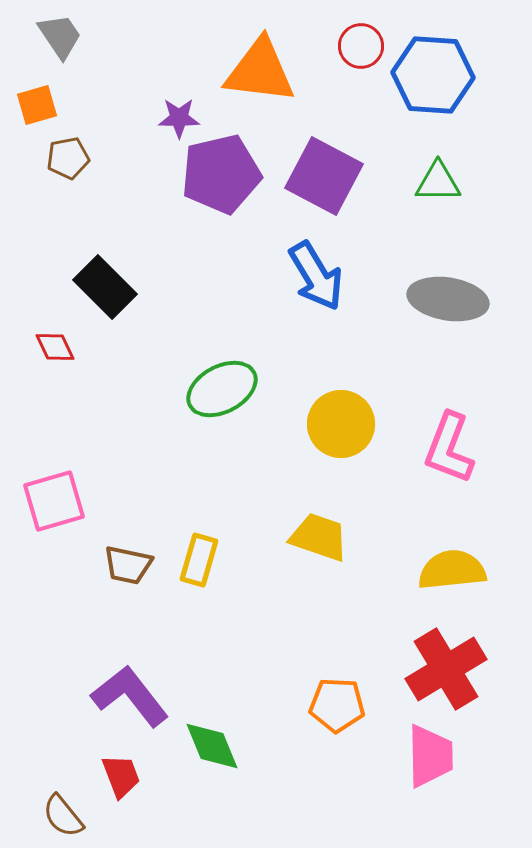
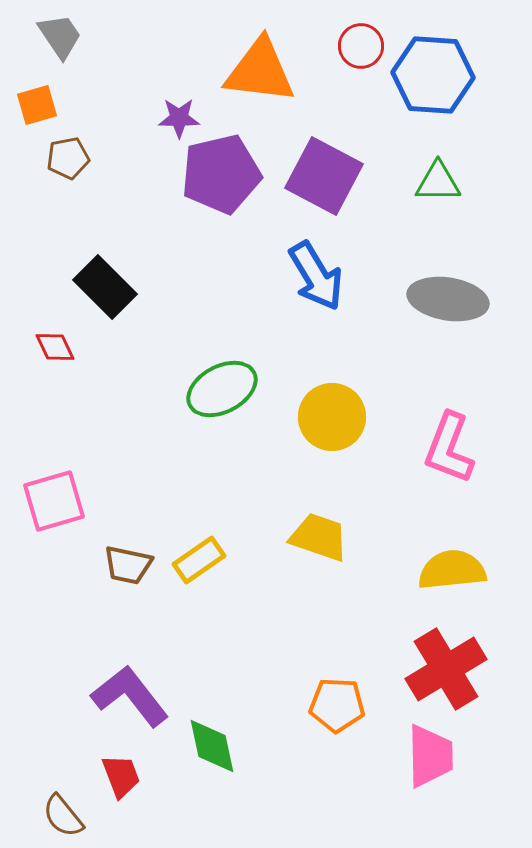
yellow circle: moved 9 px left, 7 px up
yellow rectangle: rotated 39 degrees clockwise
green diamond: rotated 10 degrees clockwise
